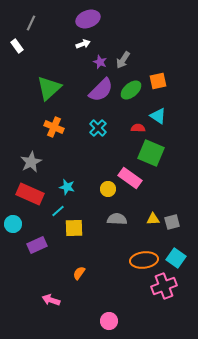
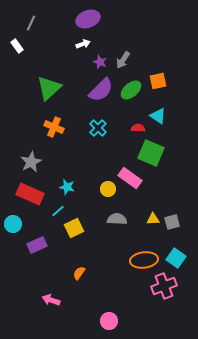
yellow square: rotated 24 degrees counterclockwise
